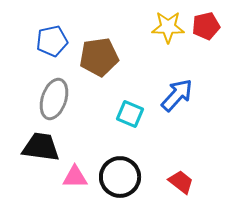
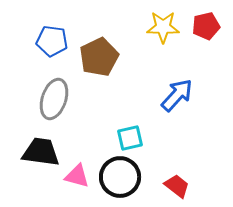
yellow star: moved 5 px left
blue pentagon: rotated 20 degrees clockwise
brown pentagon: rotated 18 degrees counterclockwise
cyan square: moved 24 px down; rotated 36 degrees counterclockwise
black trapezoid: moved 5 px down
pink triangle: moved 2 px right, 1 px up; rotated 16 degrees clockwise
red trapezoid: moved 4 px left, 4 px down
